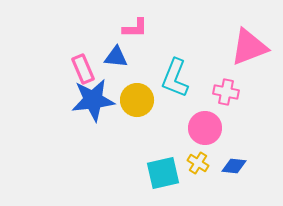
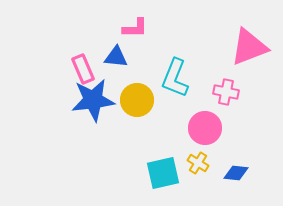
blue diamond: moved 2 px right, 7 px down
